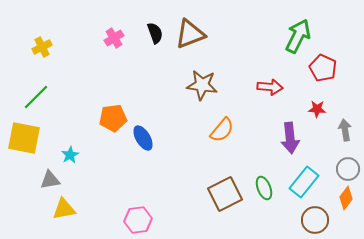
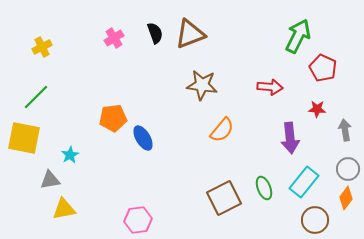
brown square: moved 1 px left, 4 px down
